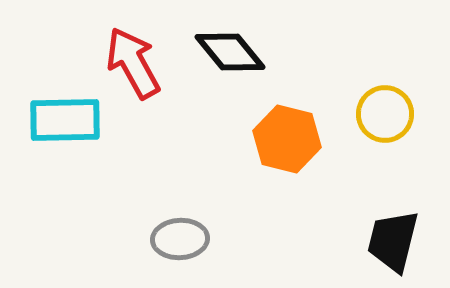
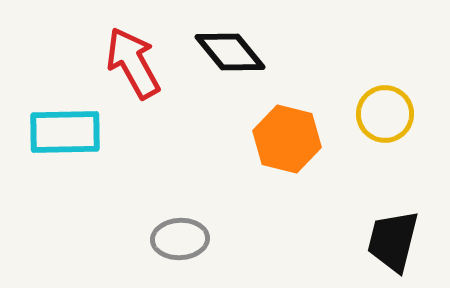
cyan rectangle: moved 12 px down
